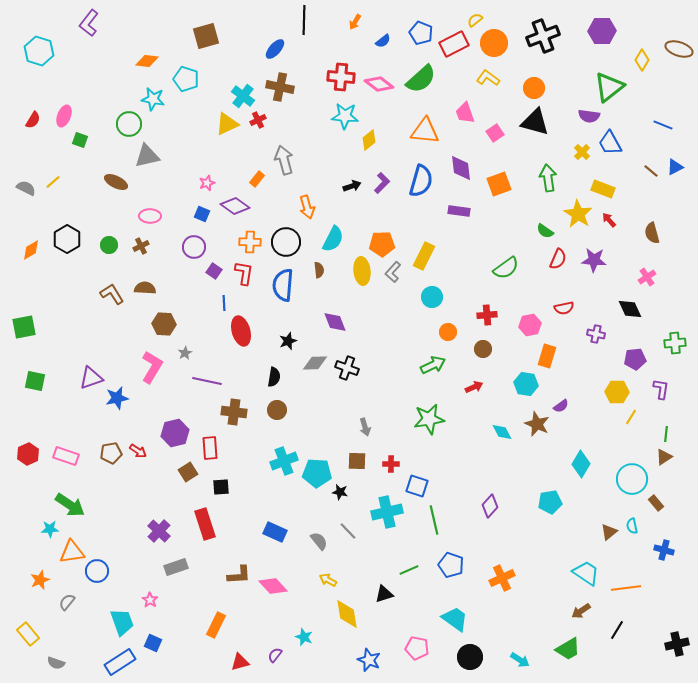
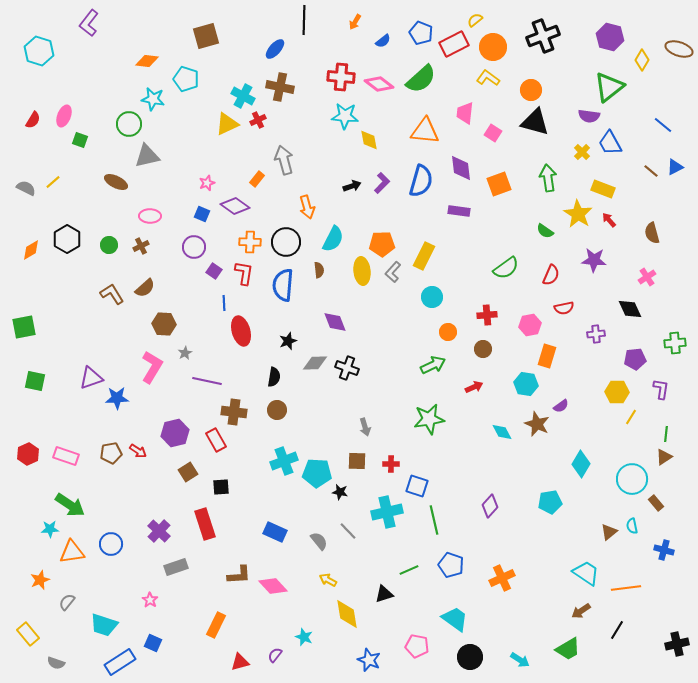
purple hexagon at (602, 31): moved 8 px right, 6 px down; rotated 16 degrees clockwise
orange circle at (494, 43): moved 1 px left, 4 px down
orange circle at (534, 88): moved 3 px left, 2 px down
cyan cross at (243, 96): rotated 10 degrees counterclockwise
pink trapezoid at (465, 113): rotated 25 degrees clockwise
blue line at (663, 125): rotated 18 degrees clockwise
pink square at (495, 133): moved 2 px left; rotated 24 degrees counterclockwise
yellow diamond at (369, 140): rotated 60 degrees counterclockwise
red semicircle at (558, 259): moved 7 px left, 16 px down
brown semicircle at (145, 288): rotated 135 degrees clockwise
purple cross at (596, 334): rotated 18 degrees counterclockwise
blue star at (117, 398): rotated 10 degrees clockwise
red rectangle at (210, 448): moved 6 px right, 8 px up; rotated 25 degrees counterclockwise
blue circle at (97, 571): moved 14 px right, 27 px up
cyan trapezoid at (122, 622): moved 18 px left, 3 px down; rotated 128 degrees clockwise
pink pentagon at (417, 648): moved 2 px up
